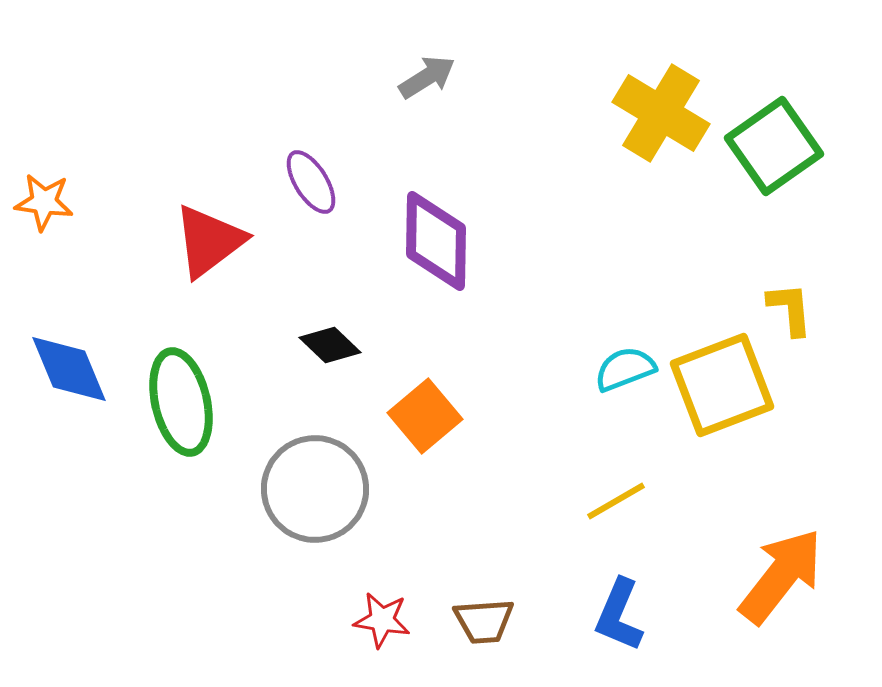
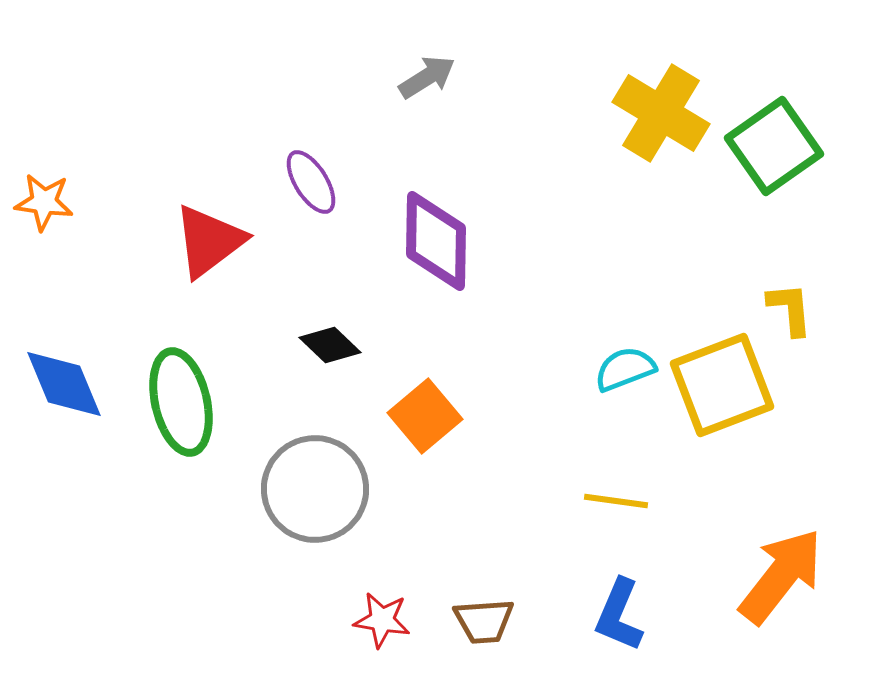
blue diamond: moved 5 px left, 15 px down
yellow line: rotated 38 degrees clockwise
